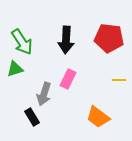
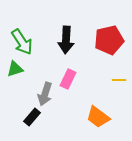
red pentagon: moved 2 px down; rotated 20 degrees counterclockwise
gray arrow: moved 1 px right
black rectangle: rotated 72 degrees clockwise
